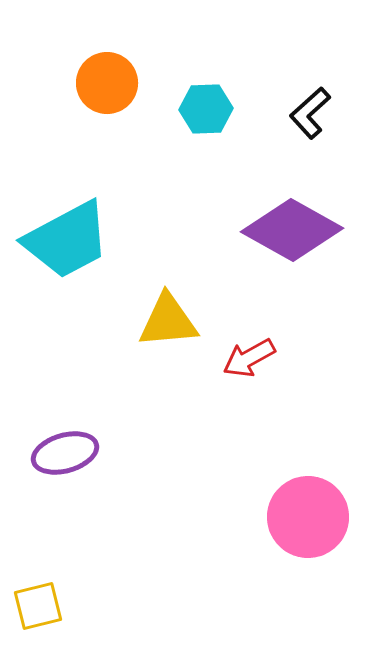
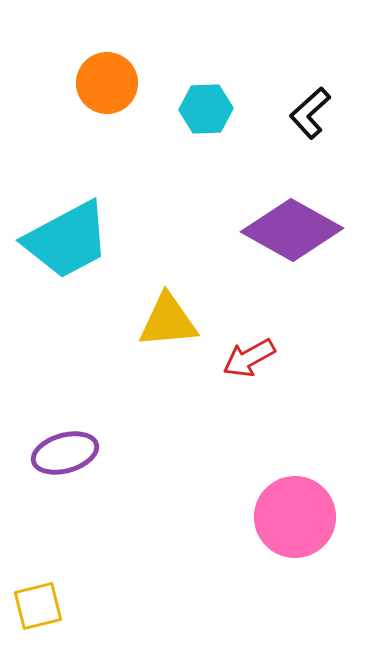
pink circle: moved 13 px left
